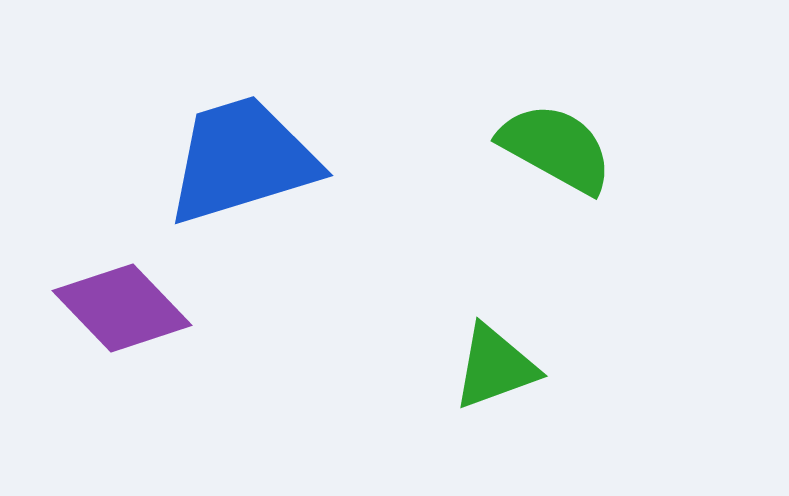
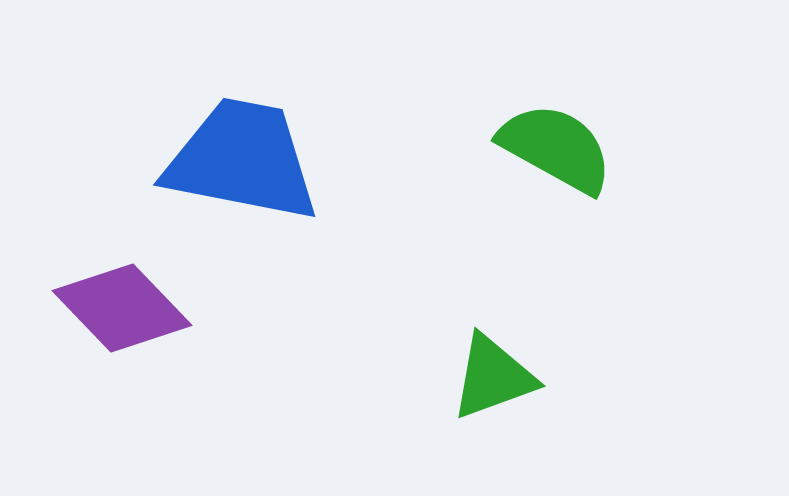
blue trapezoid: rotated 28 degrees clockwise
green triangle: moved 2 px left, 10 px down
